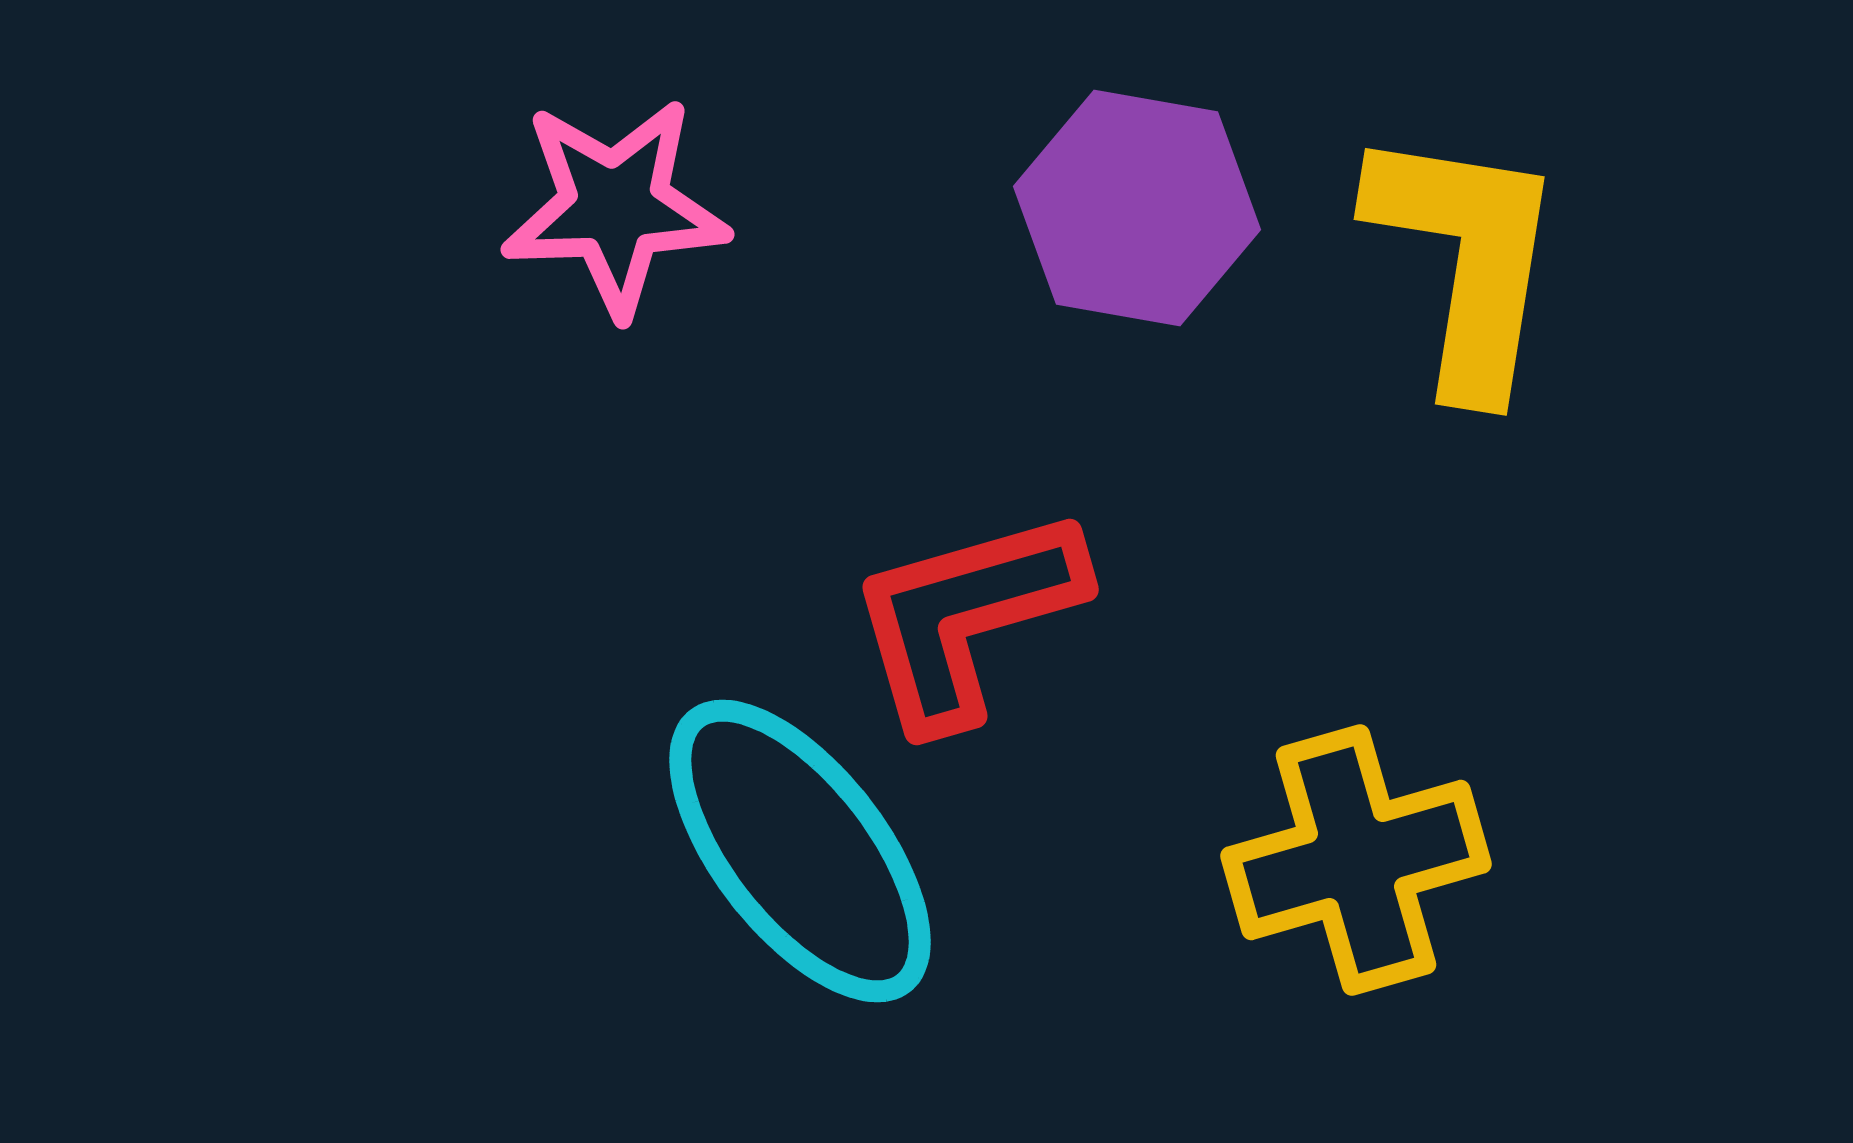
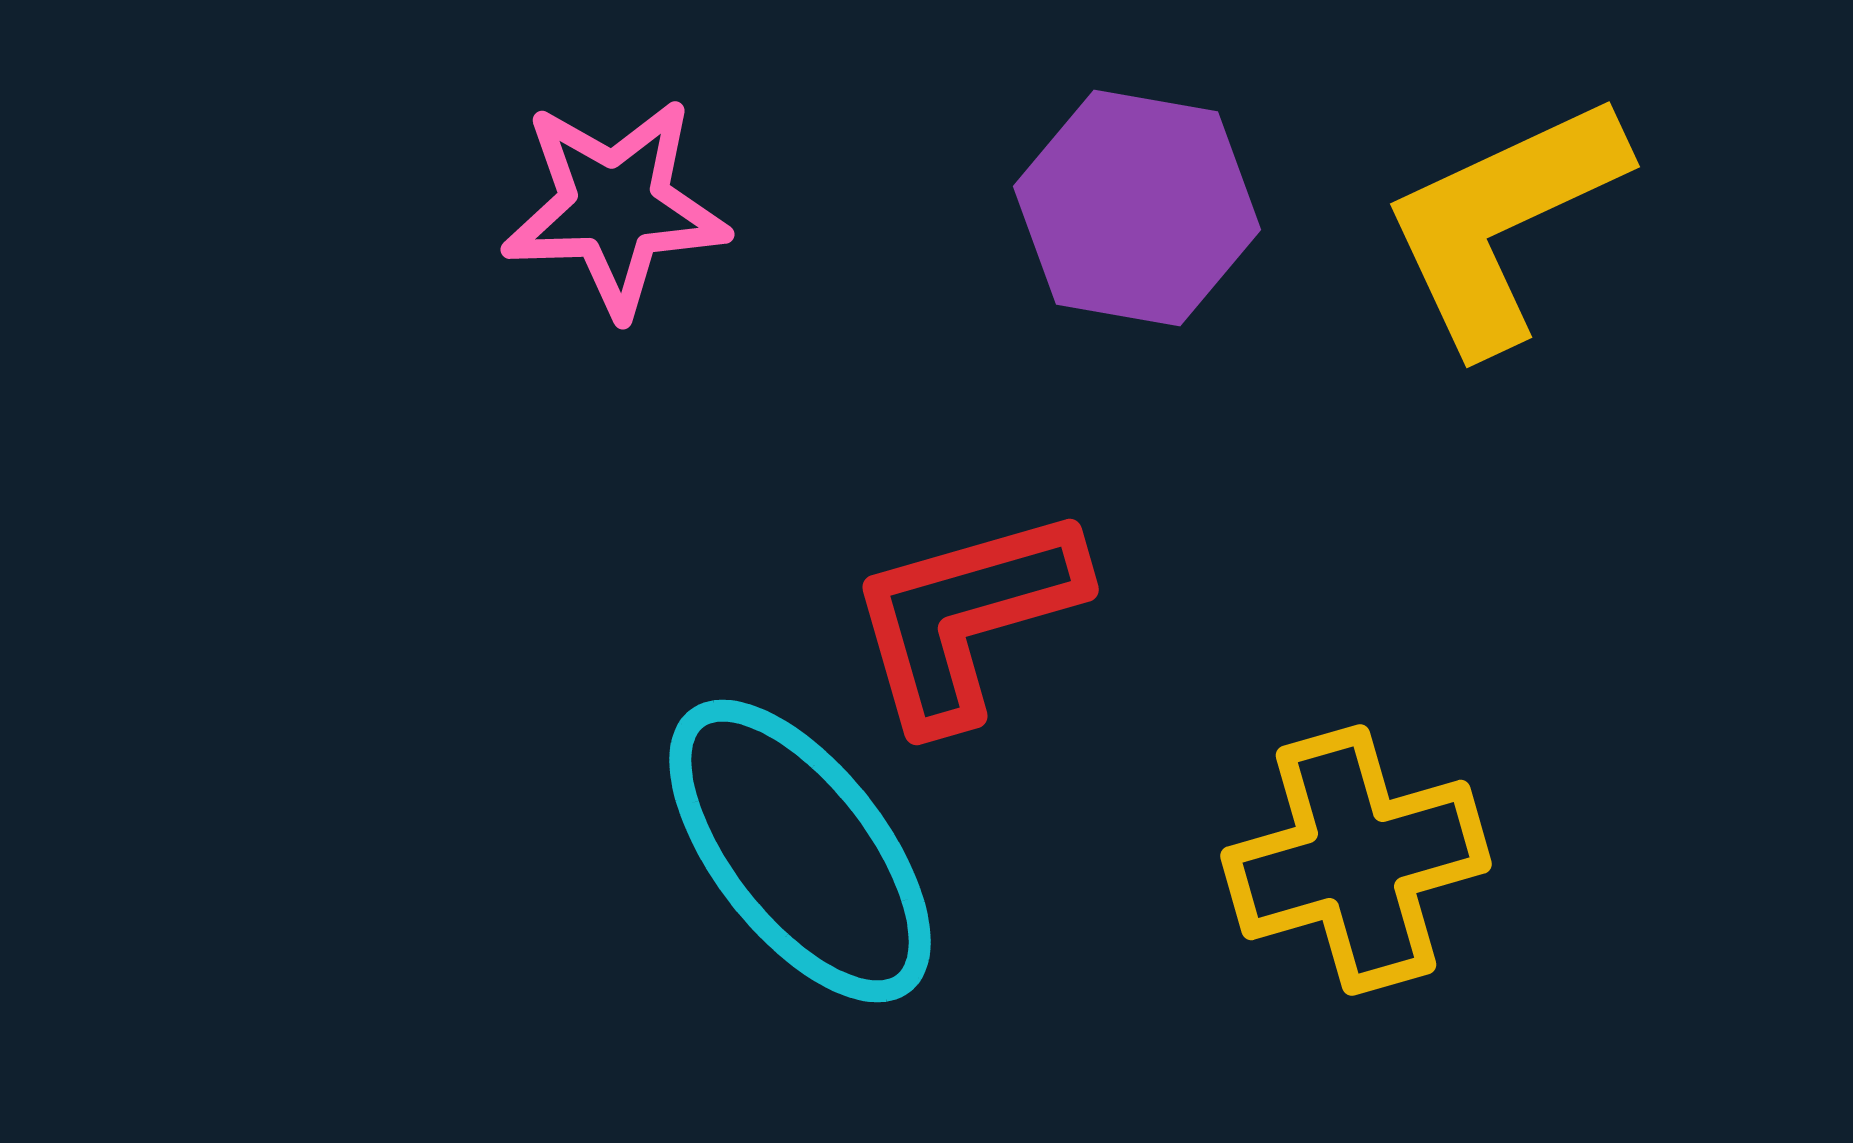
yellow L-shape: moved 37 px right, 38 px up; rotated 124 degrees counterclockwise
